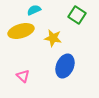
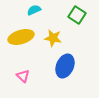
yellow ellipse: moved 6 px down
